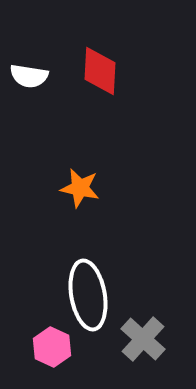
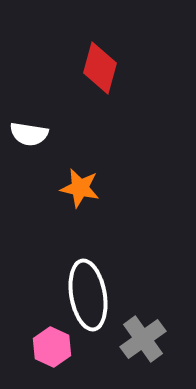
red diamond: moved 3 px up; rotated 12 degrees clockwise
white semicircle: moved 58 px down
gray cross: rotated 12 degrees clockwise
